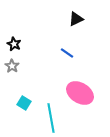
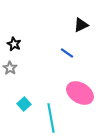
black triangle: moved 5 px right, 6 px down
gray star: moved 2 px left, 2 px down
cyan square: moved 1 px down; rotated 16 degrees clockwise
